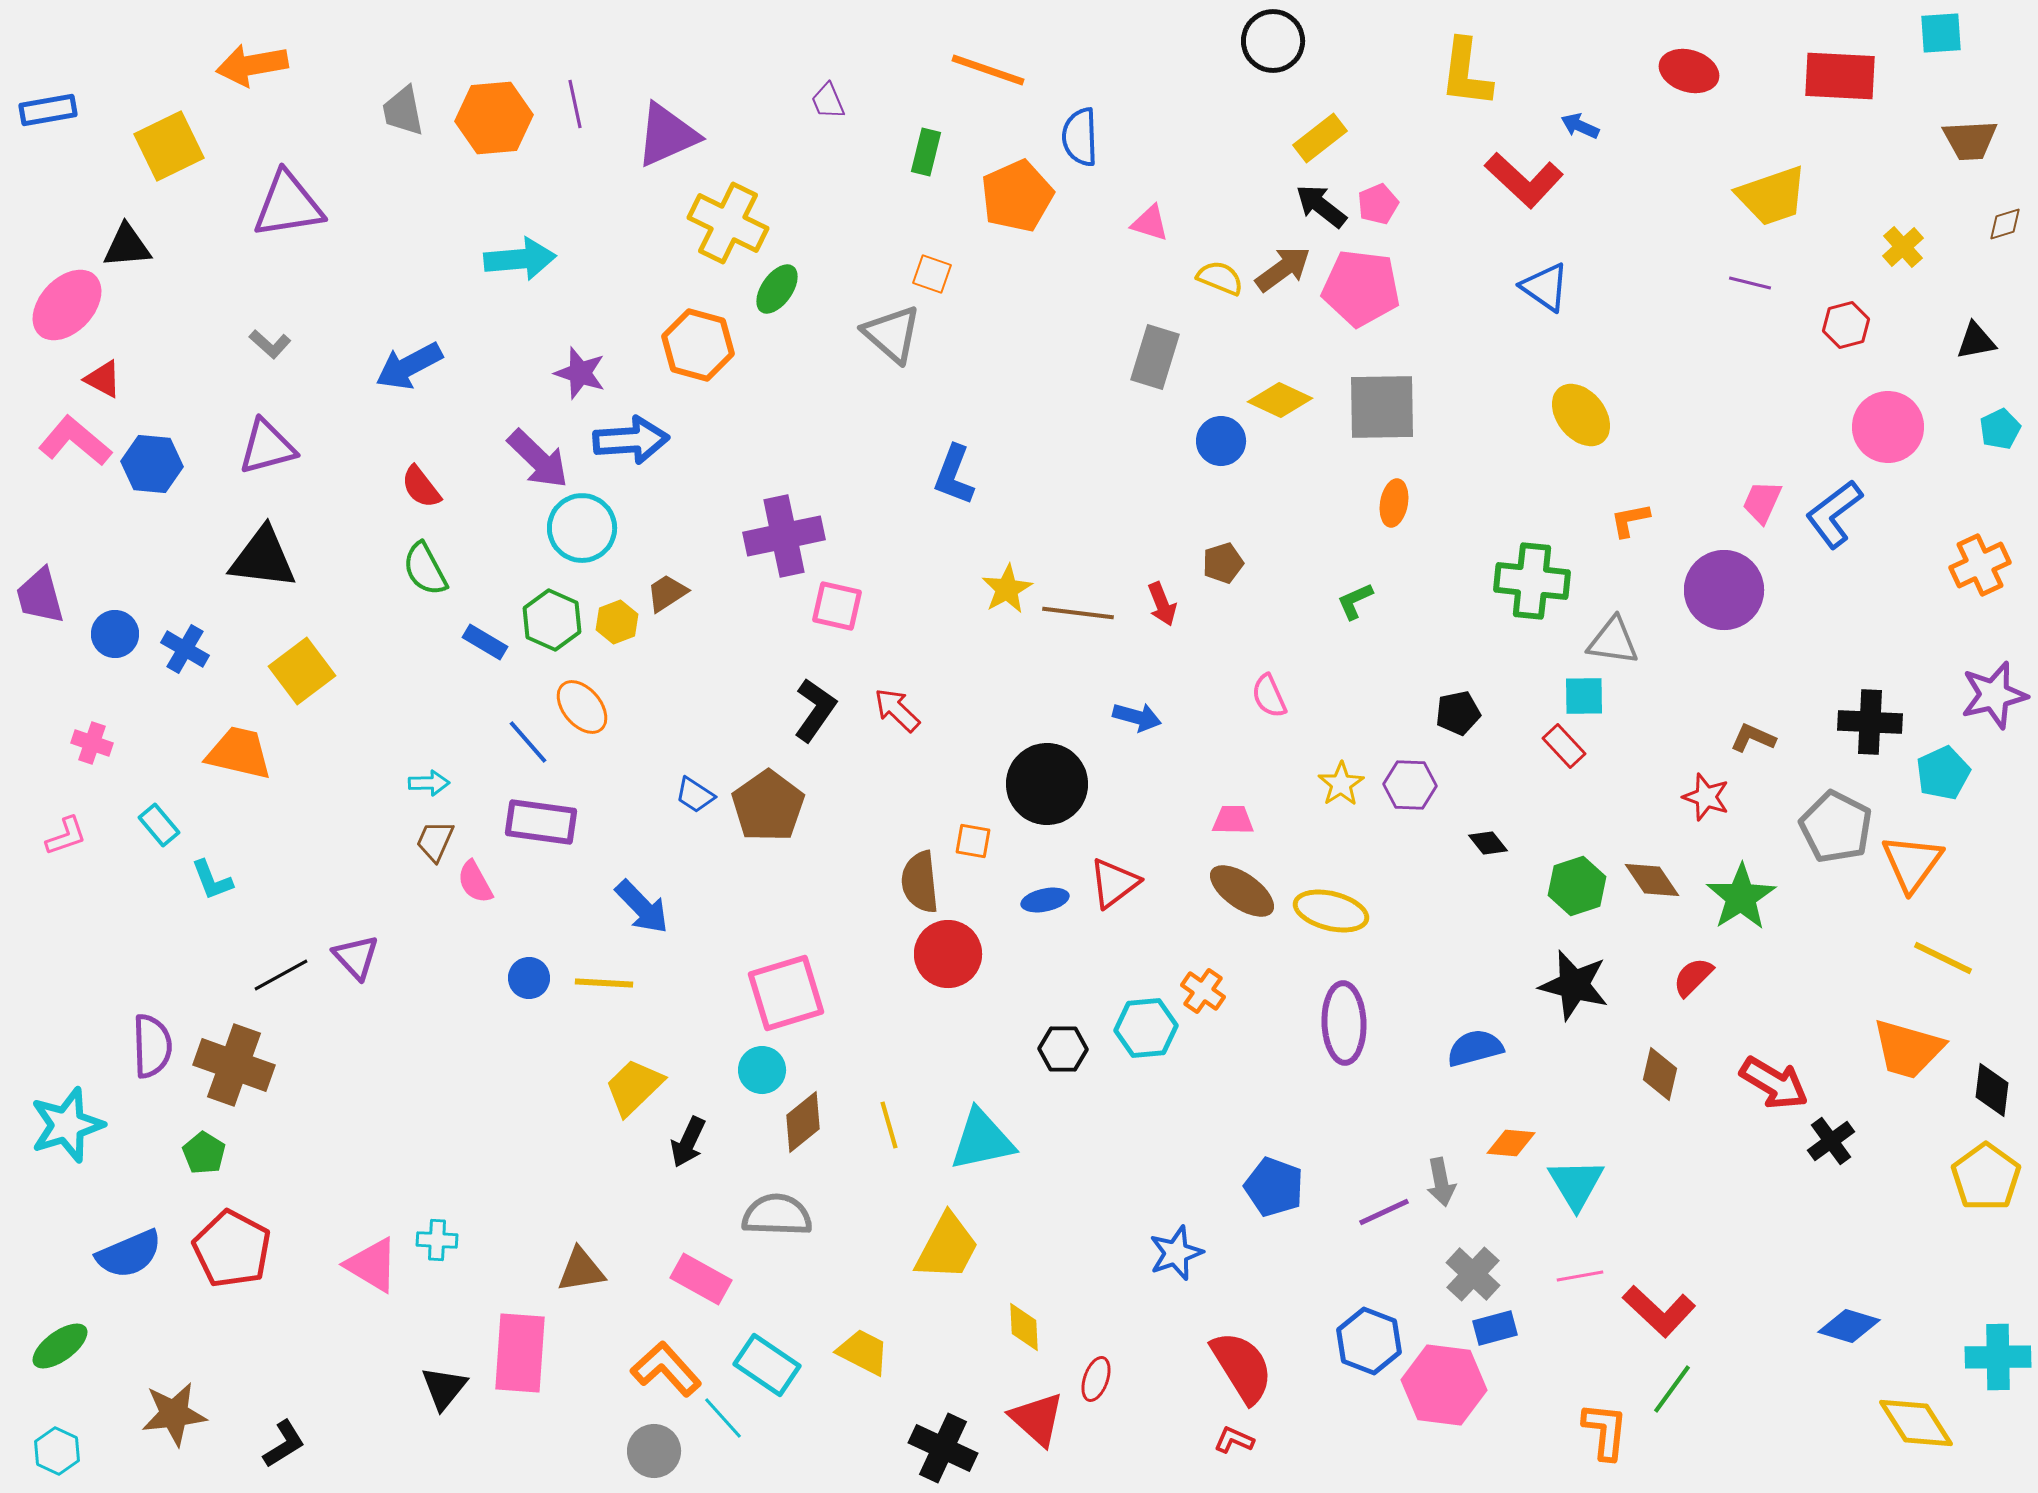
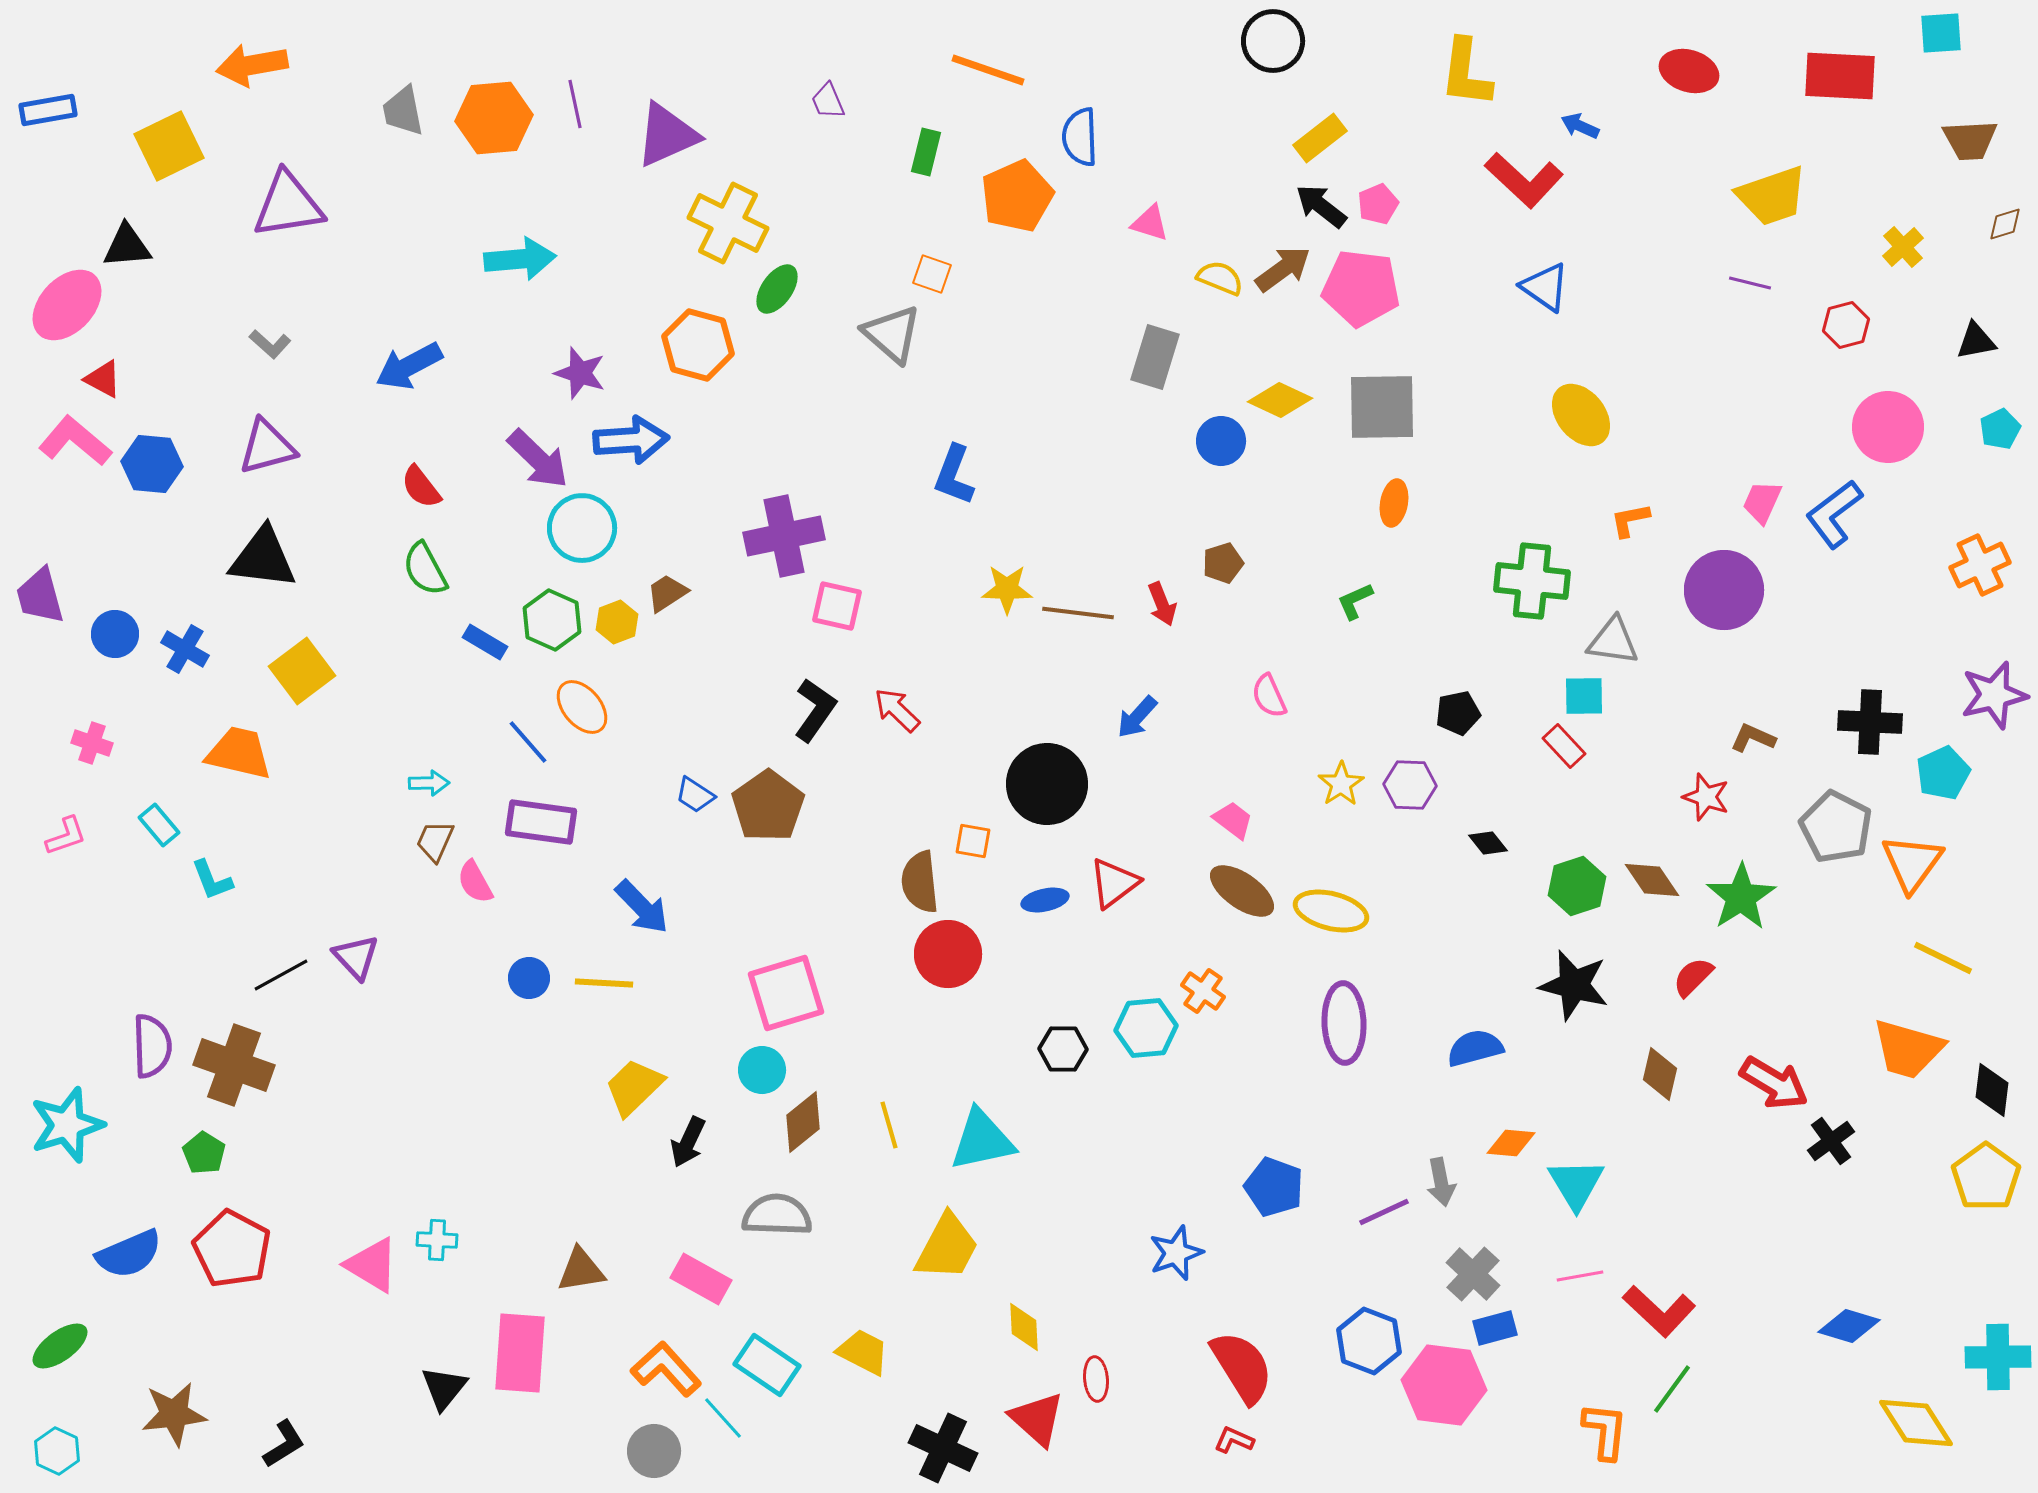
yellow star at (1007, 589): rotated 30 degrees clockwise
blue arrow at (1137, 717): rotated 117 degrees clockwise
pink trapezoid at (1233, 820): rotated 36 degrees clockwise
red ellipse at (1096, 1379): rotated 24 degrees counterclockwise
